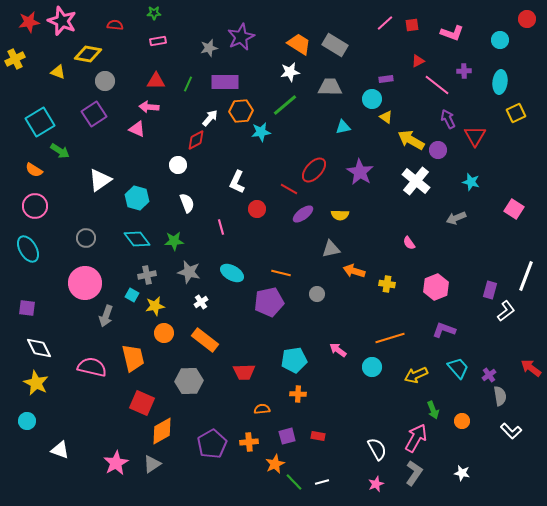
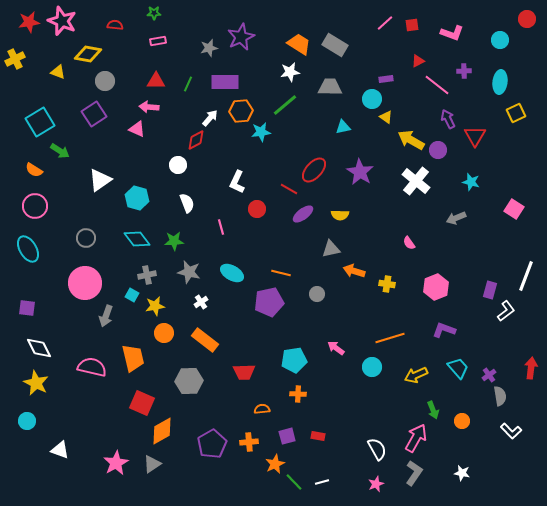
pink arrow at (338, 350): moved 2 px left, 2 px up
red arrow at (531, 368): rotated 60 degrees clockwise
